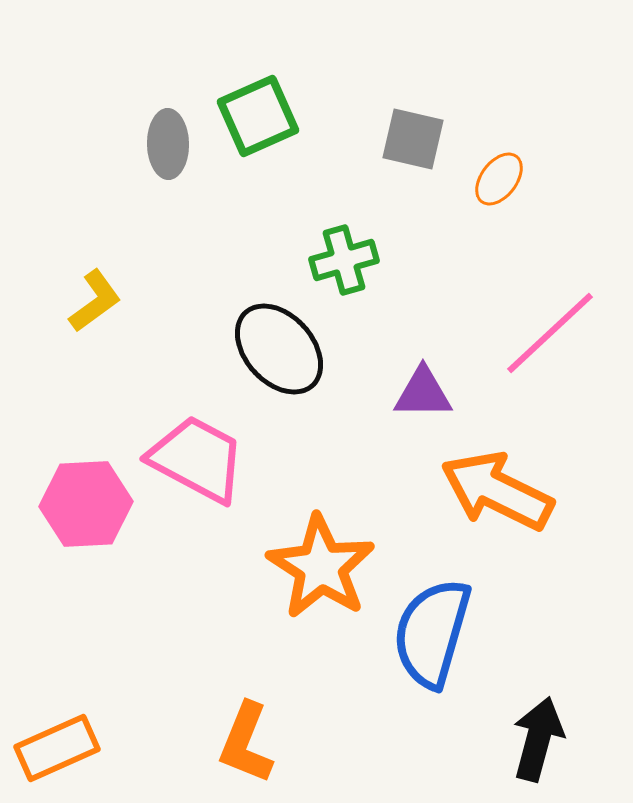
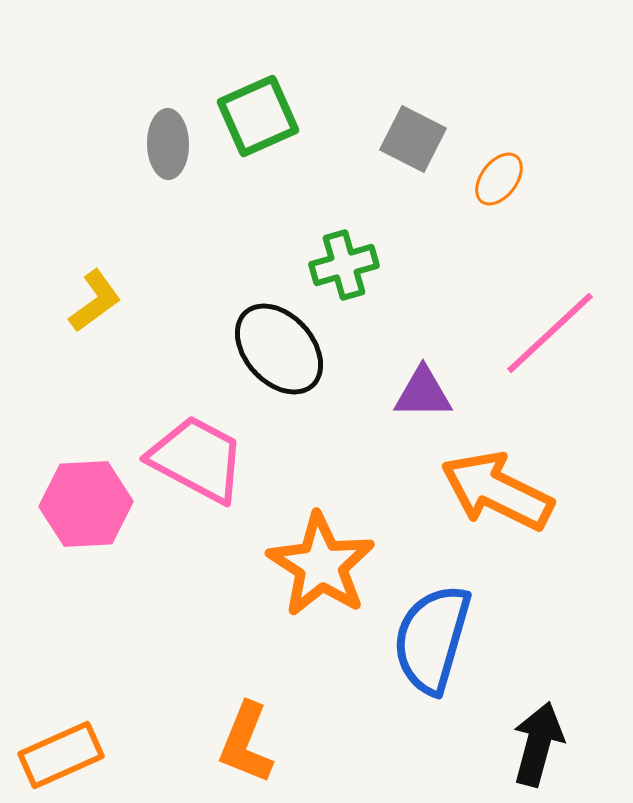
gray square: rotated 14 degrees clockwise
green cross: moved 5 px down
orange star: moved 2 px up
blue semicircle: moved 6 px down
black arrow: moved 5 px down
orange rectangle: moved 4 px right, 7 px down
